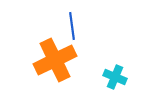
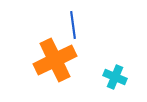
blue line: moved 1 px right, 1 px up
